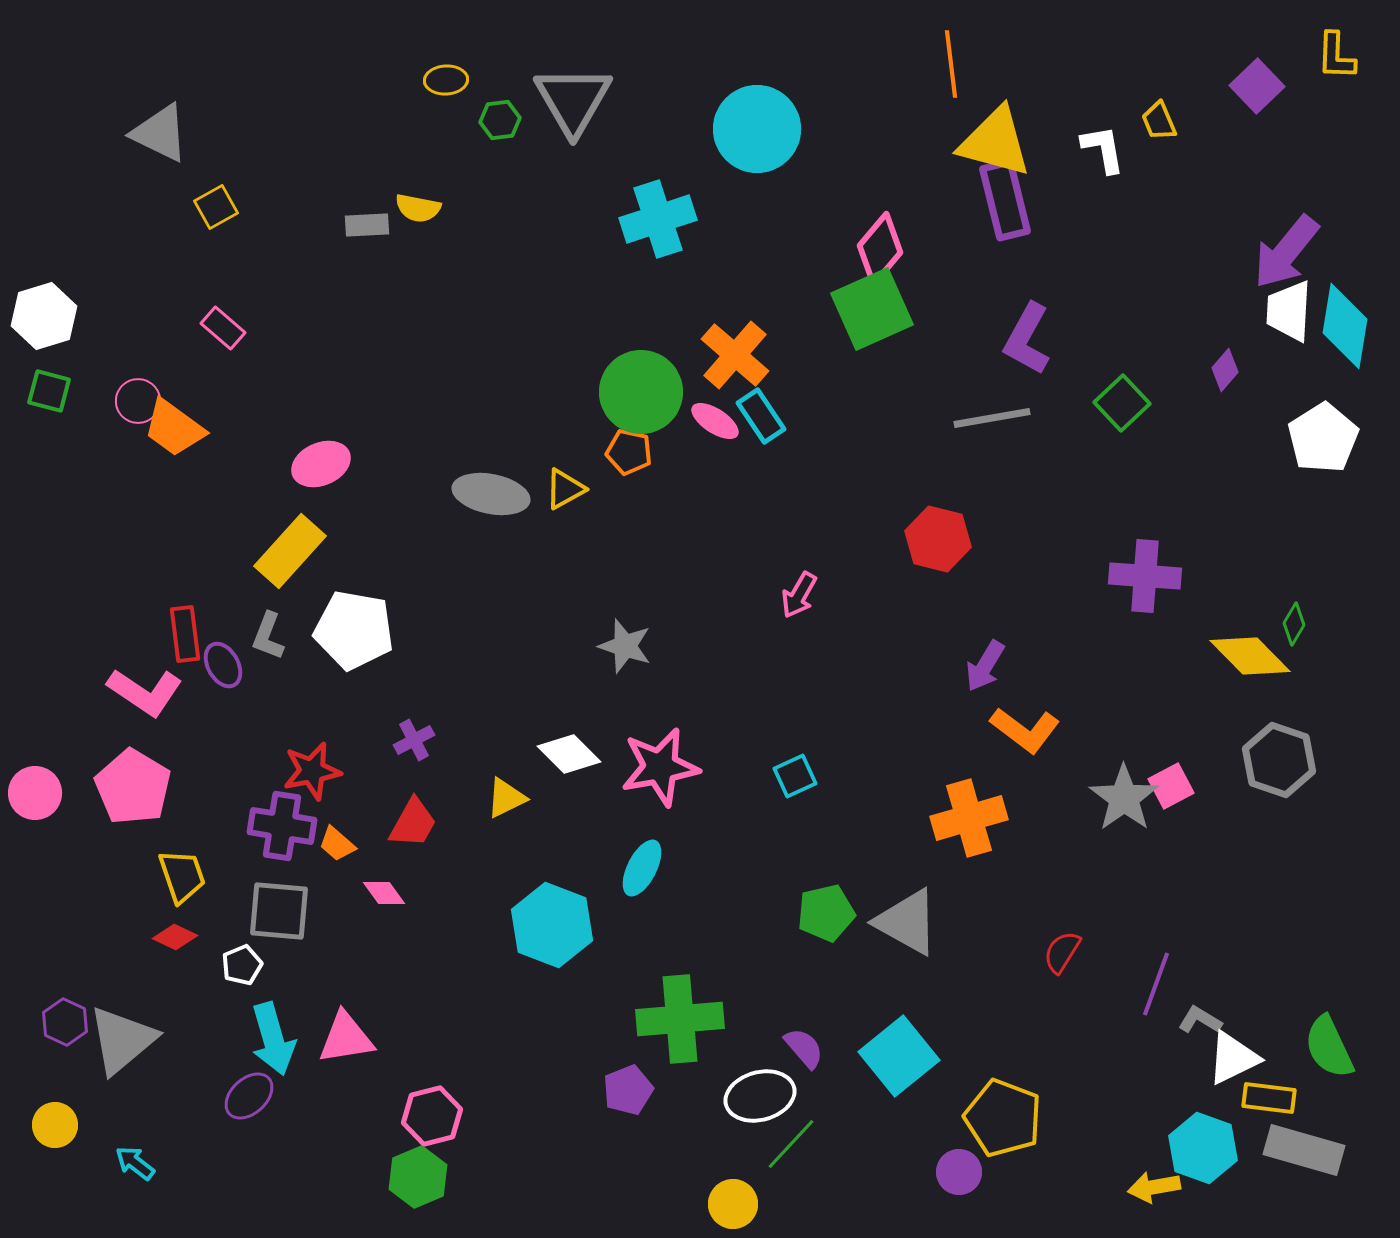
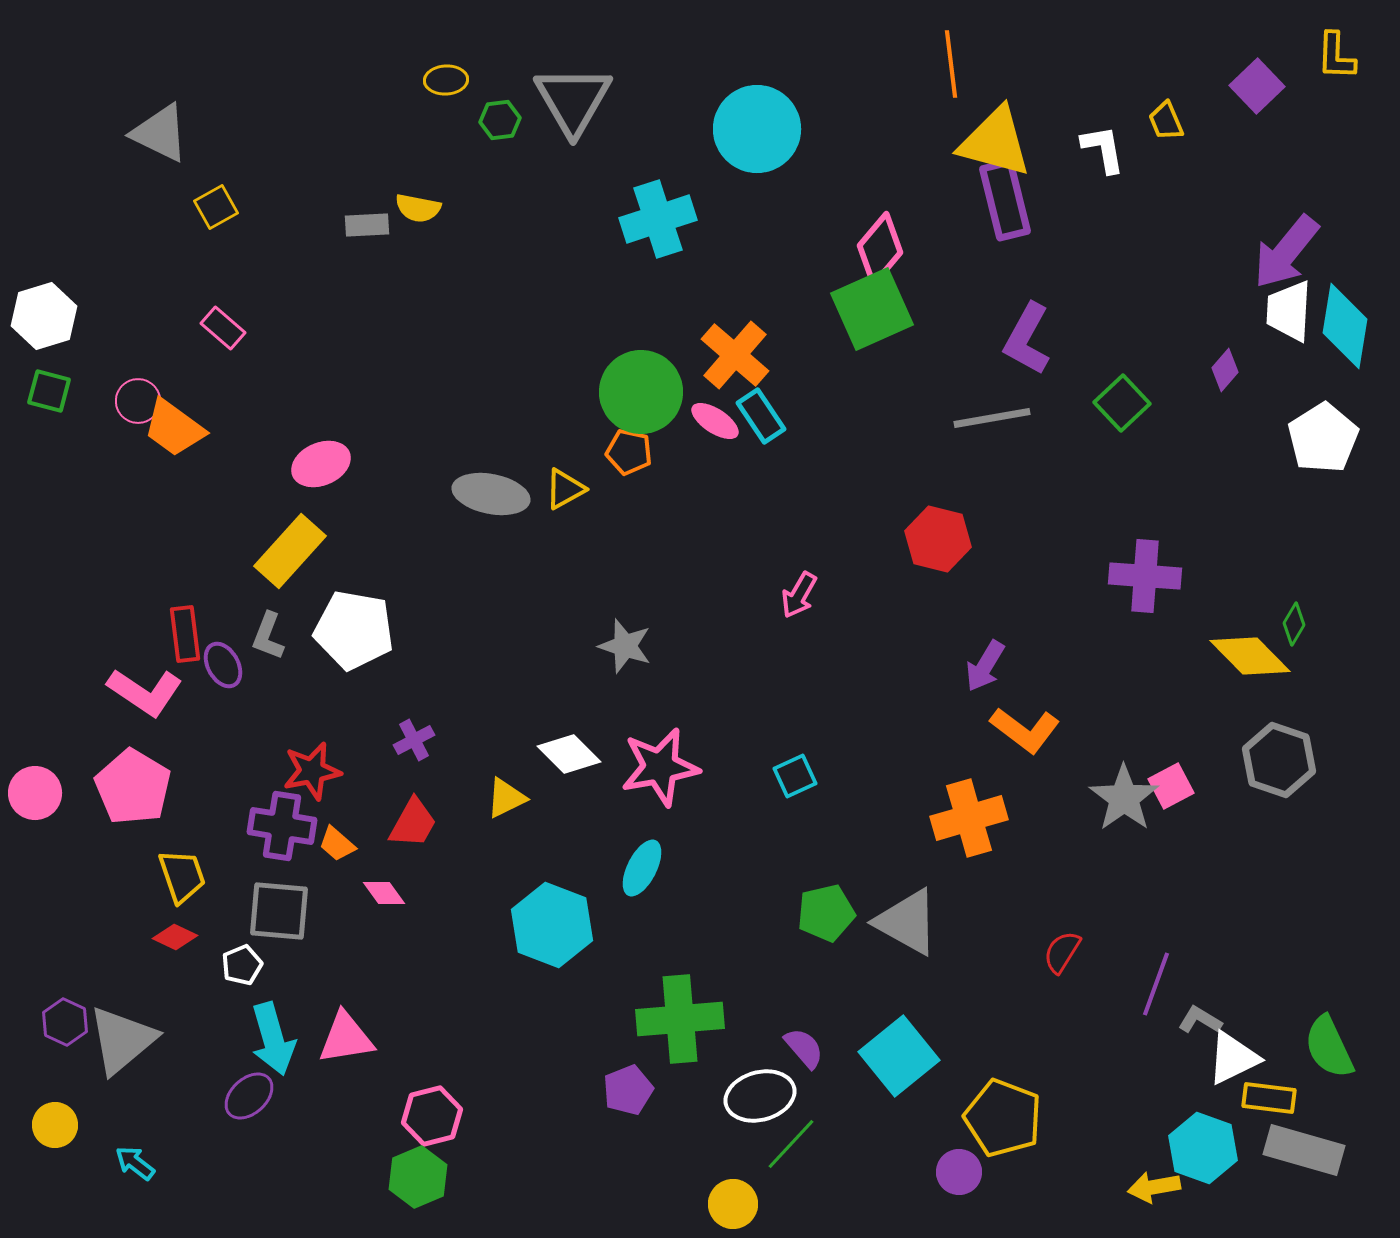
yellow trapezoid at (1159, 121): moved 7 px right
